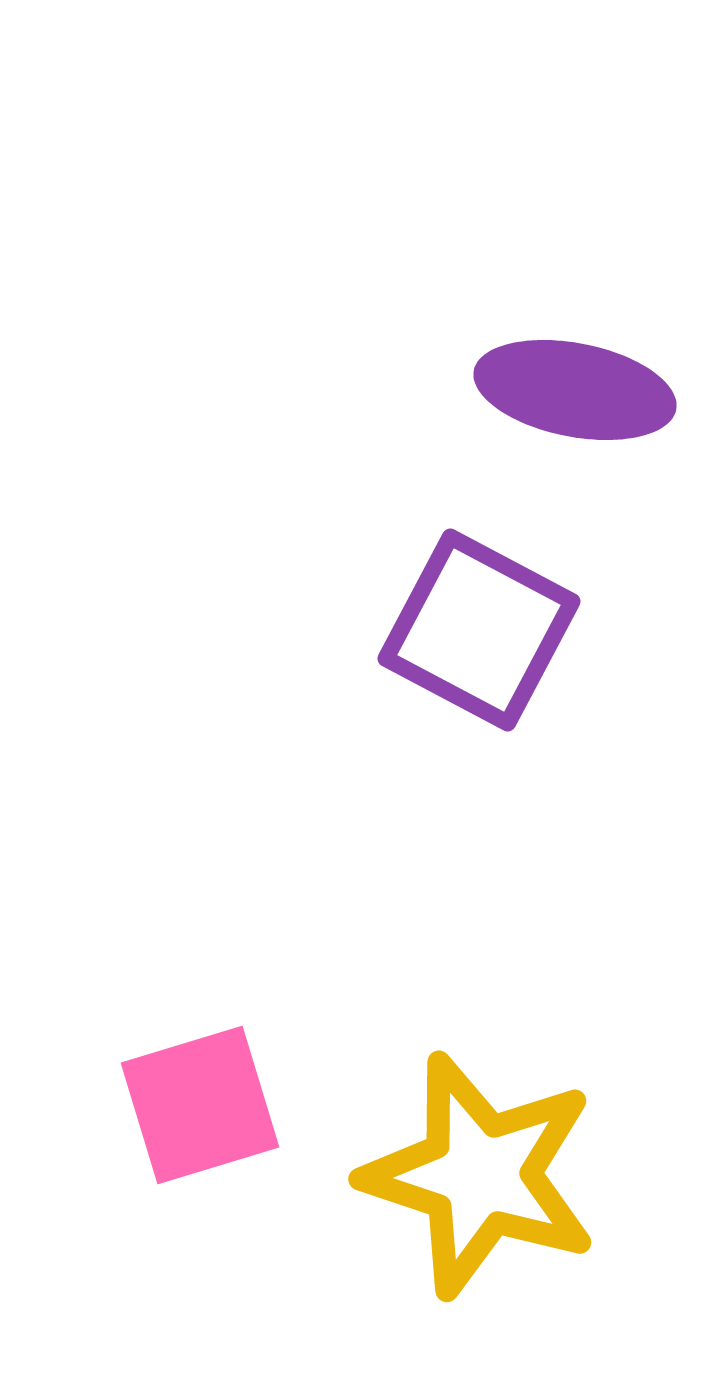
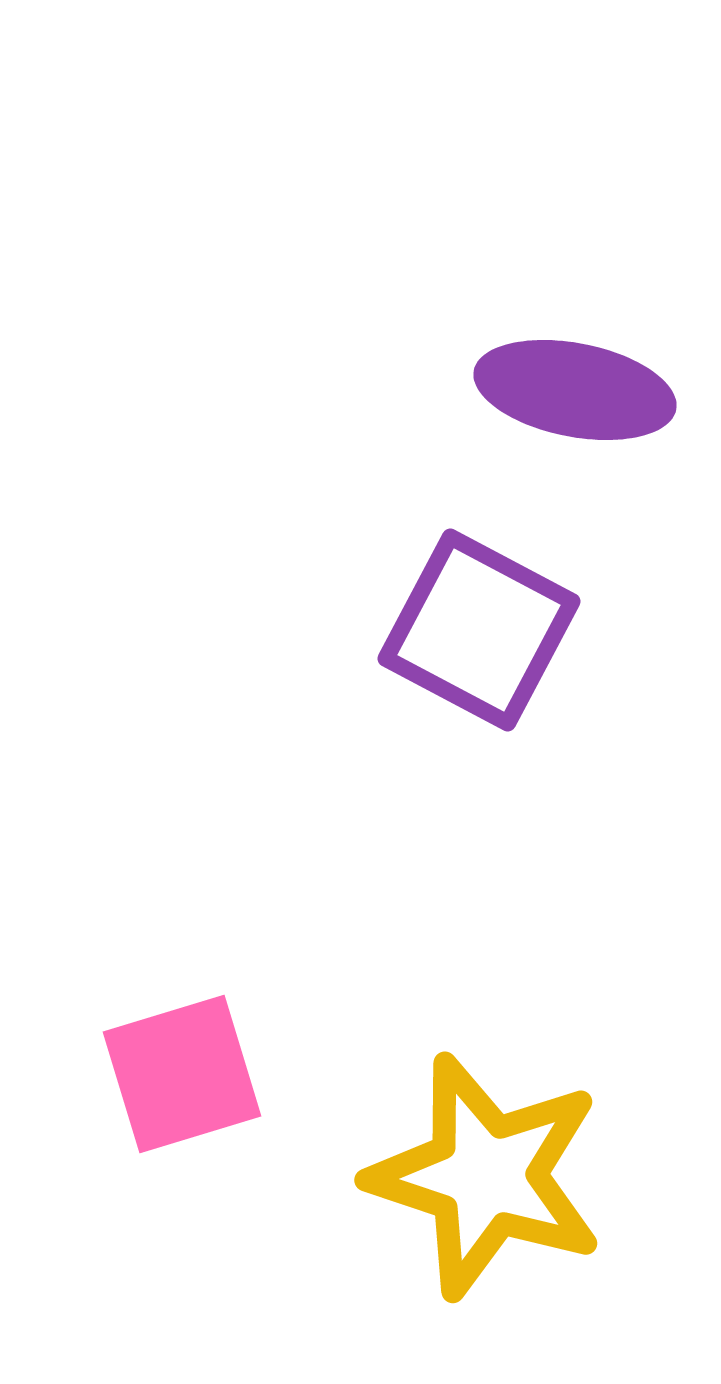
pink square: moved 18 px left, 31 px up
yellow star: moved 6 px right, 1 px down
